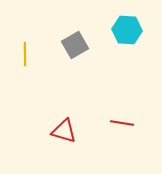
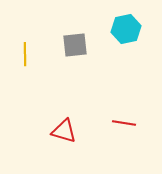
cyan hexagon: moved 1 px left, 1 px up; rotated 16 degrees counterclockwise
gray square: rotated 24 degrees clockwise
red line: moved 2 px right
